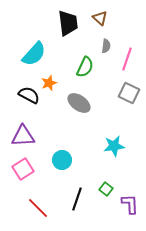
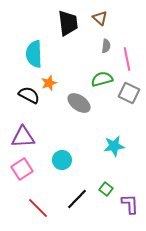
cyan semicircle: rotated 136 degrees clockwise
pink line: rotated 30 degrees counterclockwise
green semicircle: moved 17 px right, 12 px down; rotated 130 degrees counterclockwise
purple triangle: moved 1 px down
pink square: moved 1 px left
black line: rotated 25 degrees clockwise
